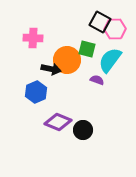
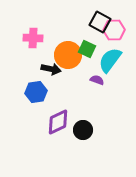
pink hexagon: moved 1 px left, 1 px down
green square: rotated 12 degrees clockwise
orange circle: moved 1 px right, 5 px up
blue hexagon: rotated 15 degrees clockwise
purple diamond: rotated 48 degrees counterclockwise
